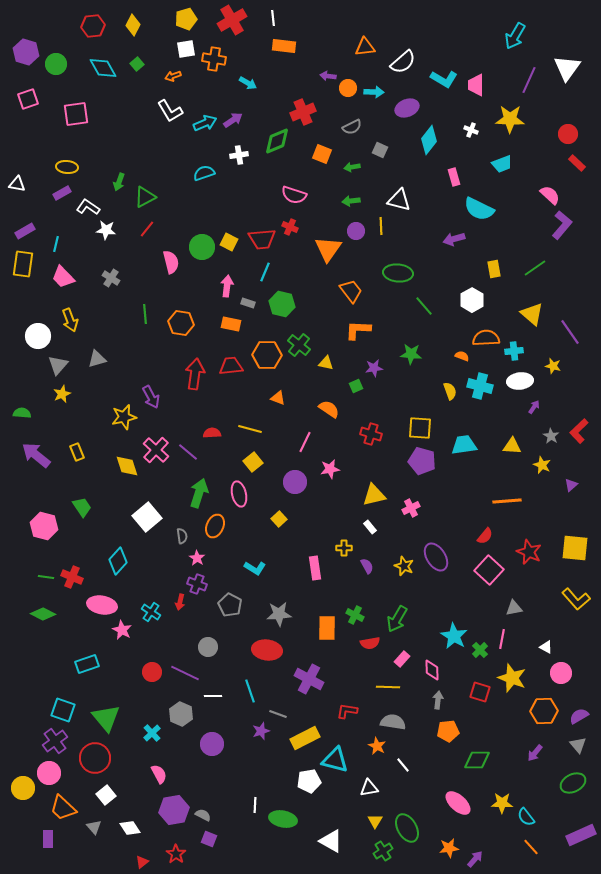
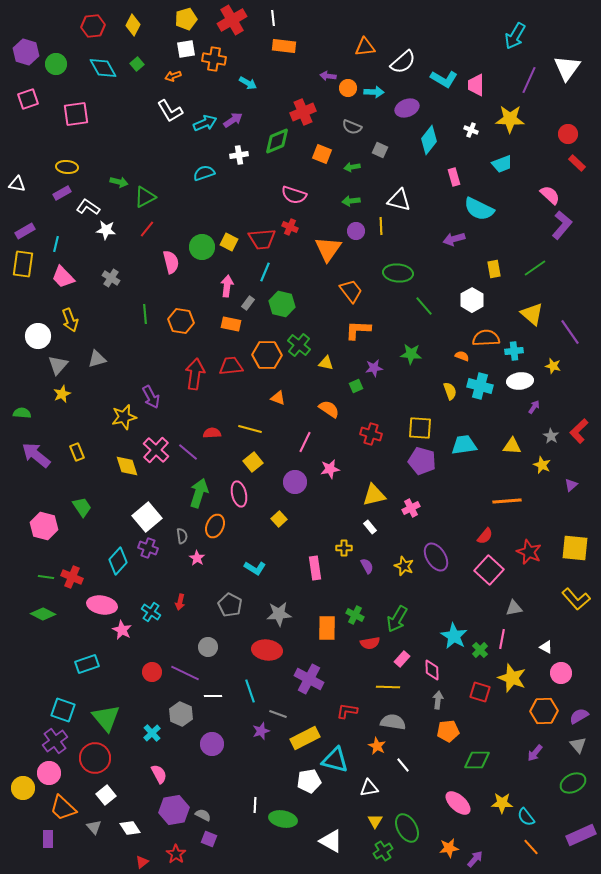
gray semicircle at (352, 127): rotated 48 degrees clockwise
green arrow at (119, 182): rotated 96 degrees counterclockwise
gray rectangle at (248, 303): rotated 72 degrees counterclockwise
orange hexagon at (181, 323): moved 2 px up
purple cross at (197, 584): moved 49 px left, 36 px up
